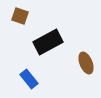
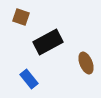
brown square: moved 1 px right, 1 px down
